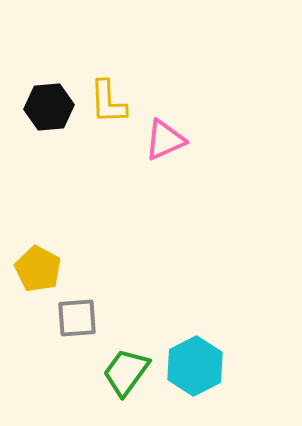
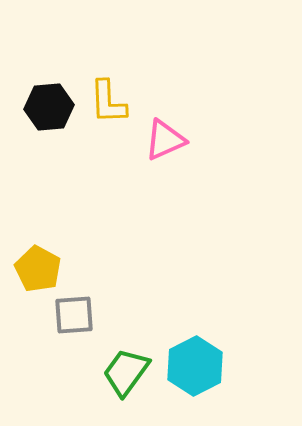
gray square: moved 3 px left, 3 px up
